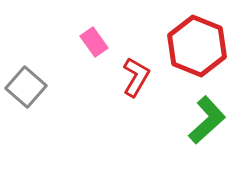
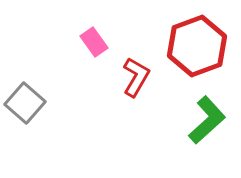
red hexagon: rotated 18 degrees clockwise
gray square: moved 1 px left, 16 px down
